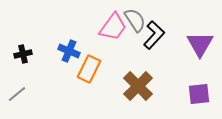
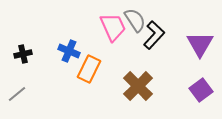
pink trapezoid: rotated 60 degrees counterclockwise
purple square: moved 2 px right, 4 px up; rotated 30 degrees counterclockwise
